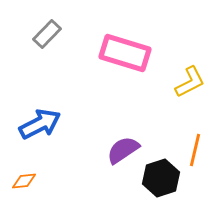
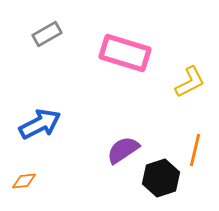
gray rectangle: rotated 16 degrees clockwise
